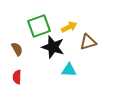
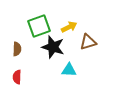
brown semicircle: rotated 32 degrees clockwise
